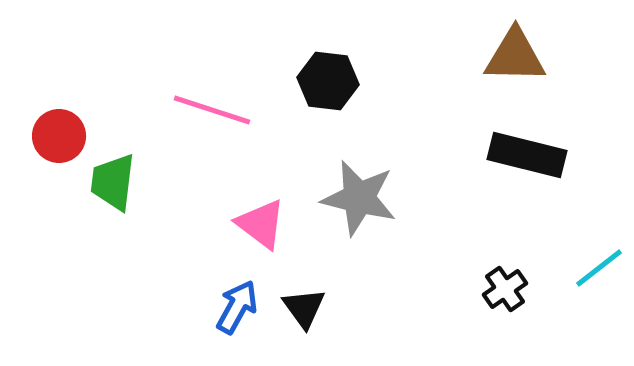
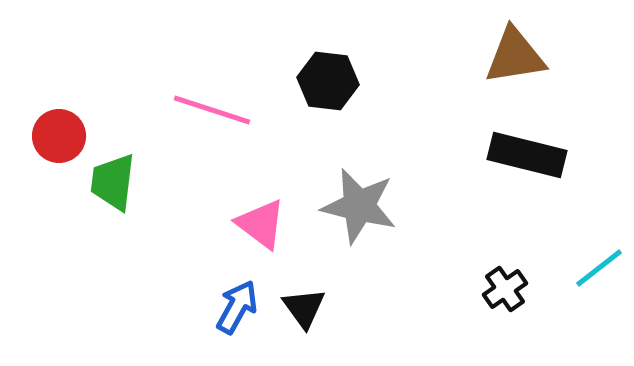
brown triangle: rotated 10 degrees counterclockwise
gray star: moved 8 px down
